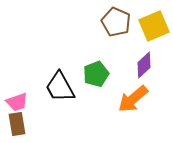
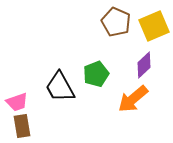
brown rectangle: moved 5 px right, 2 px down
